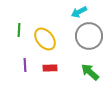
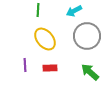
cyan arrow: moved 5 px left, 1 px up
green line: moved 19 px right, 20 px up
gray circle: moved 2 px left
